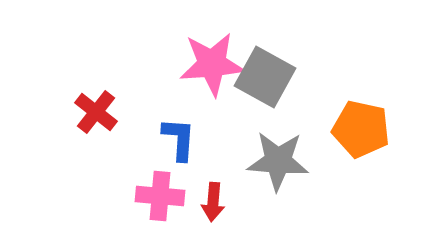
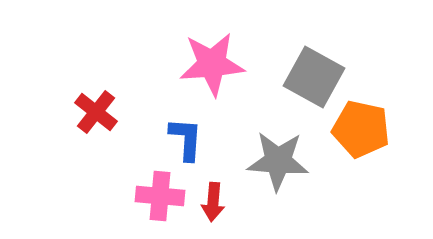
gray square: moved 49 px right
blue L-shape: moved 7 px right
